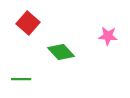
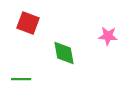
red square: rotated 20 degrees counterclockwise
green diamond: moved 3 px right, 1 px down; rotated 32 degrees clockwise
